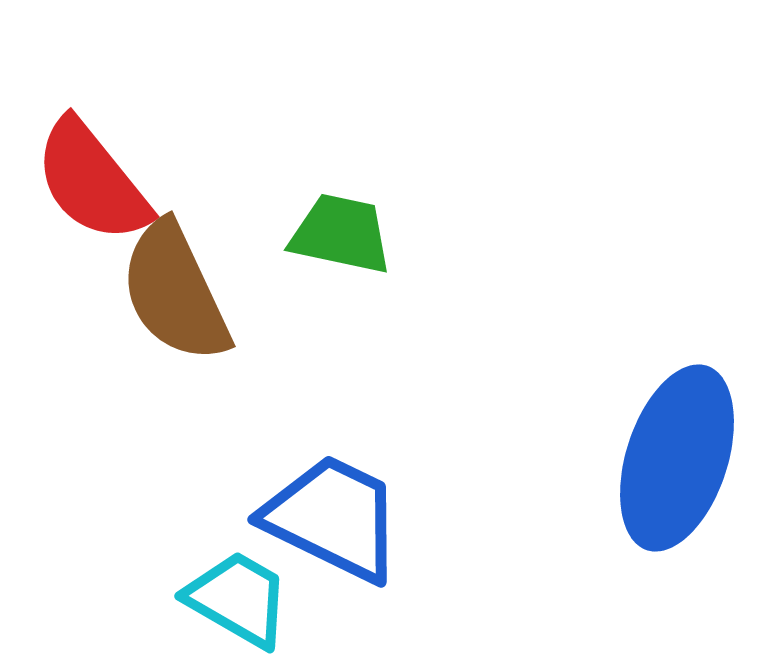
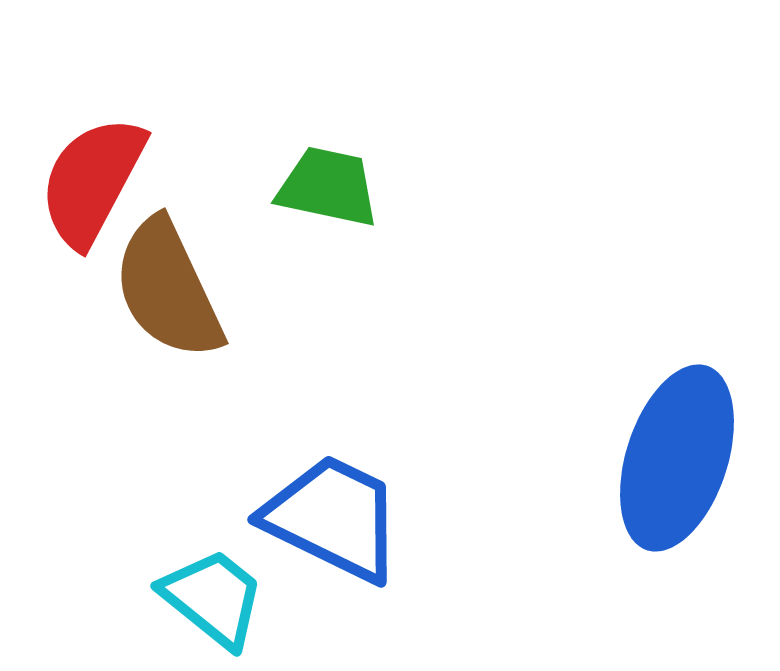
red semicircle: rotated 67 degrees clockwise
green trapezoid: moved 13 px left, 47 px up
brown semicircle: moved 7 px left, 3 px up
cyan trapezoid: moved 25 px left, 1 px up; rotated 9 degrees clockwise
